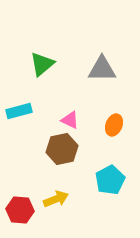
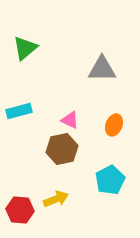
green triangle: moved 17 px left, 16 px up
